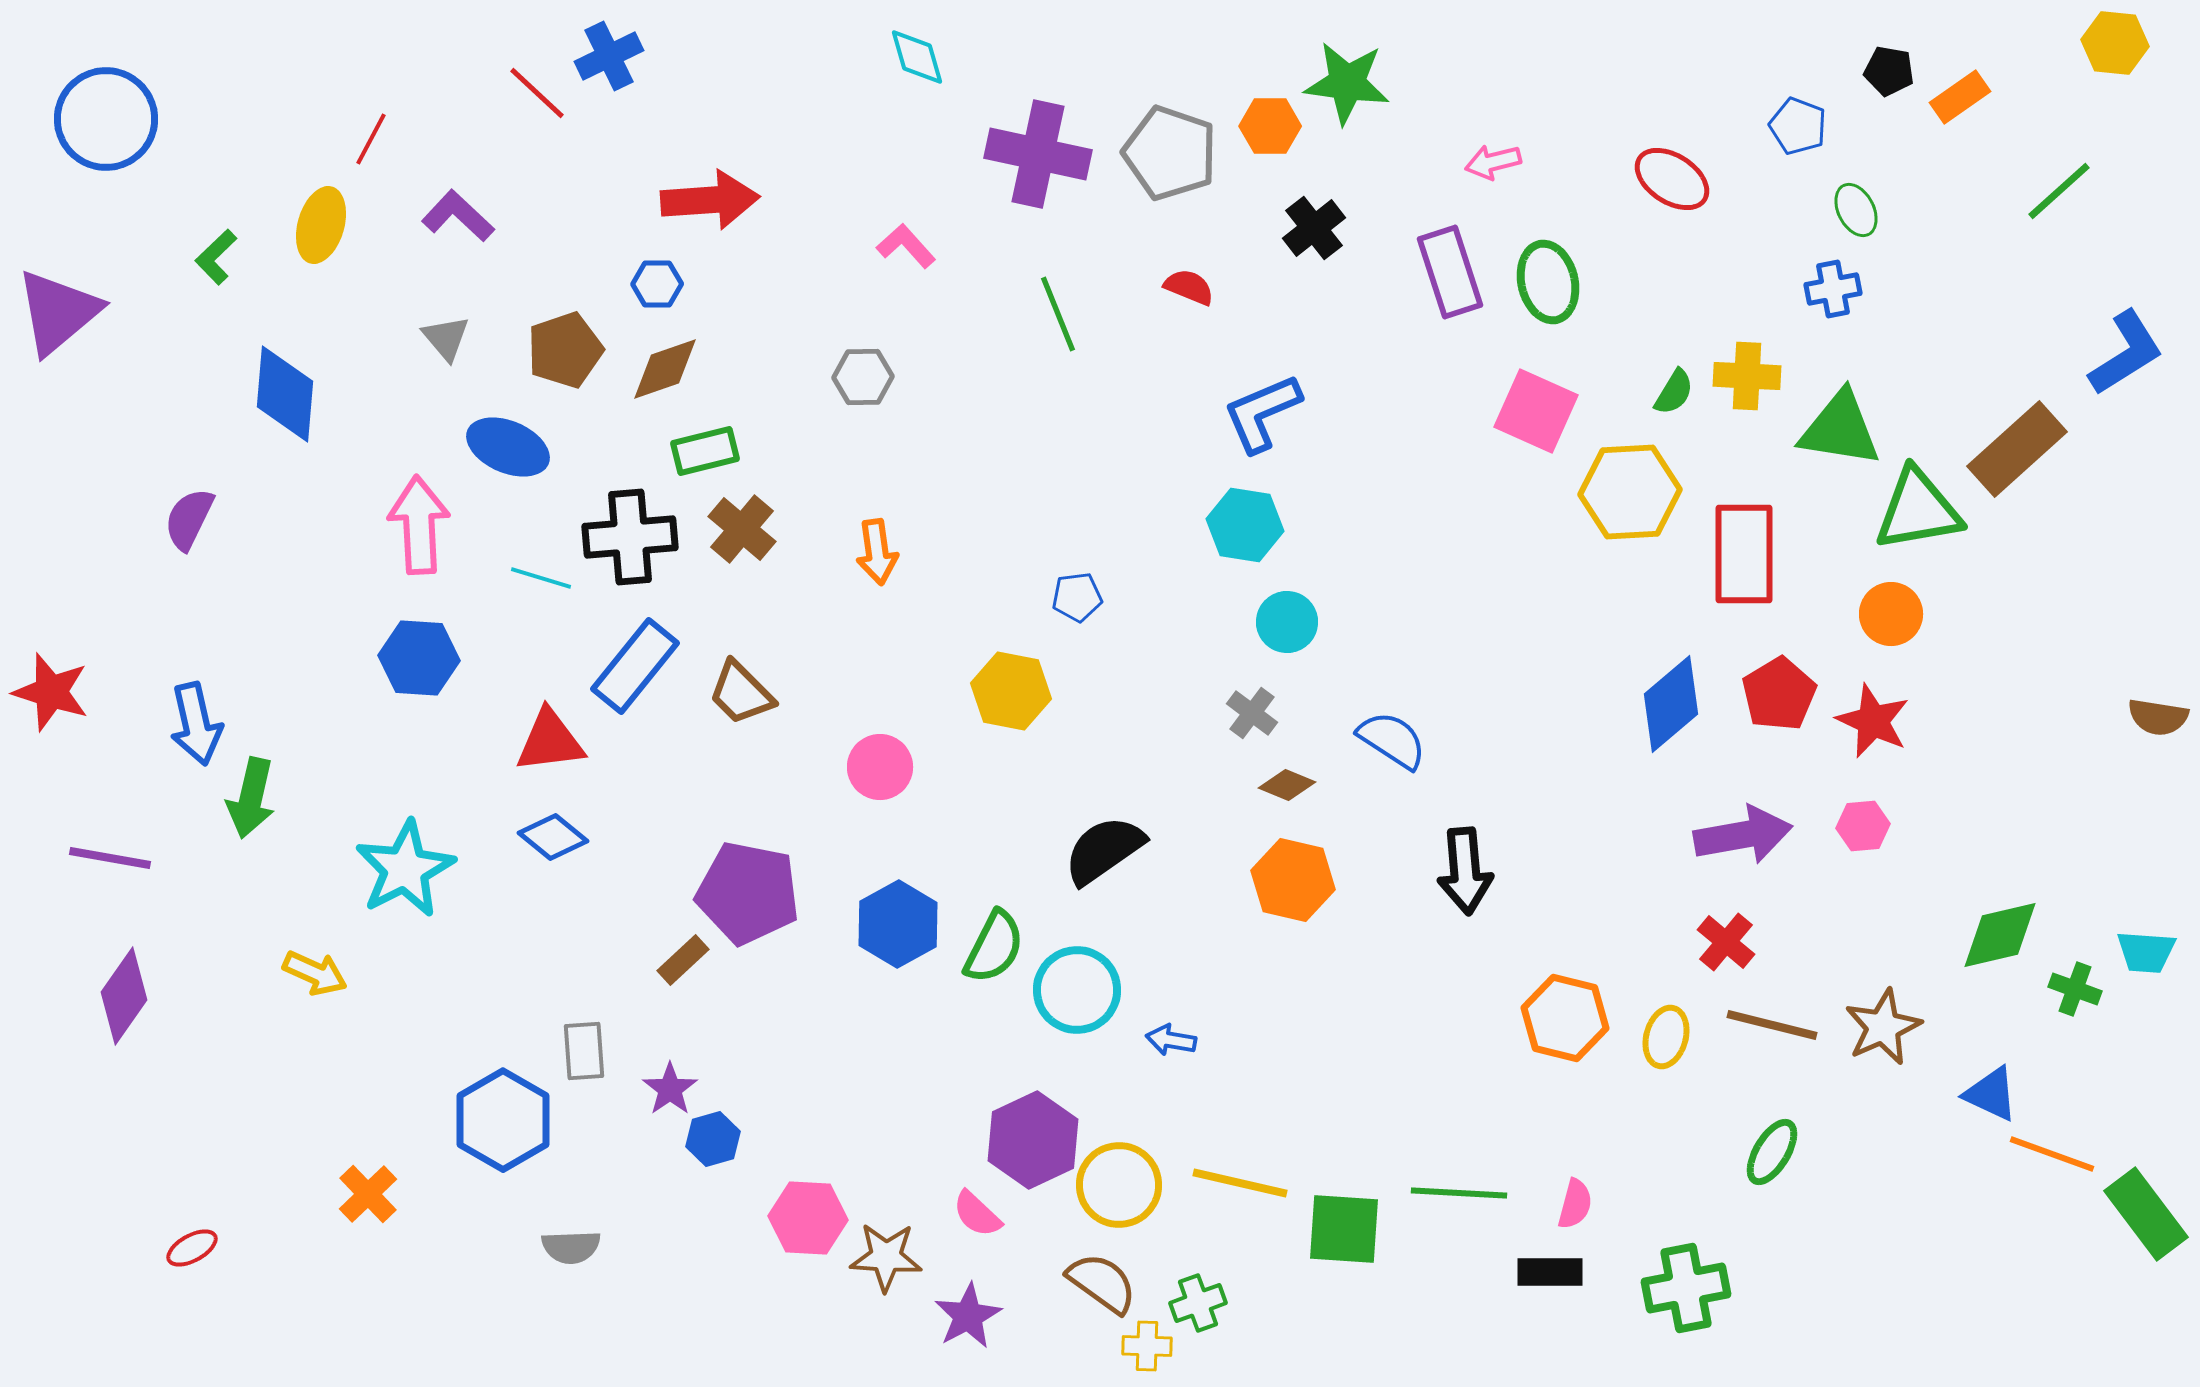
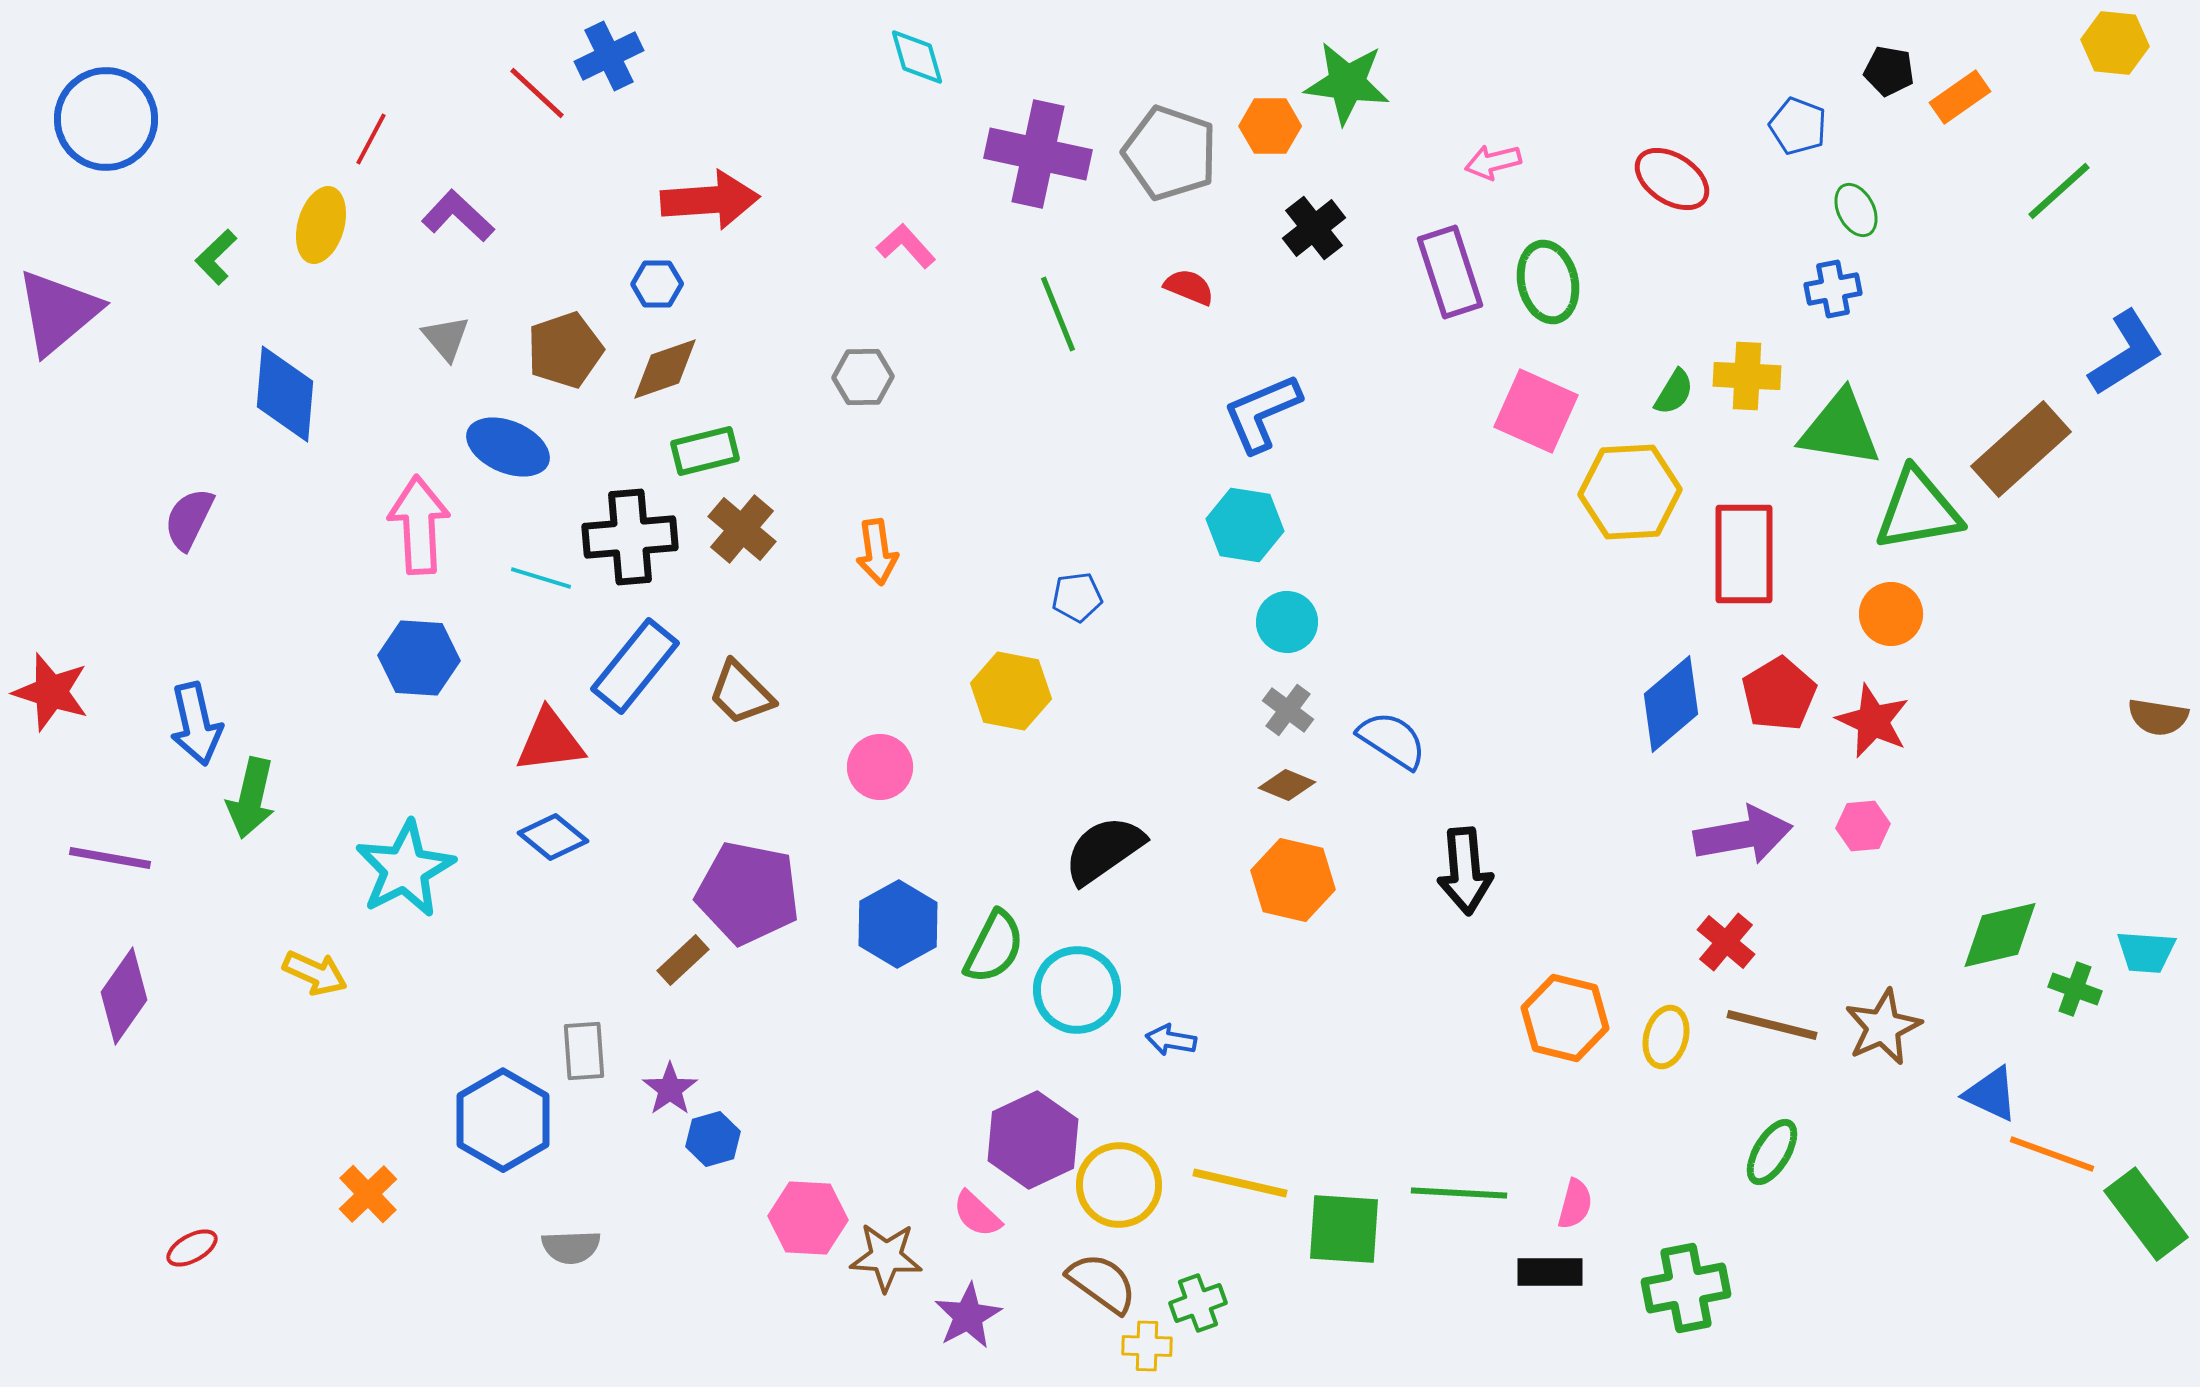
brown rectangle at (2017, 449): moved 4 px right
gray cross at (1252, 713): moved 36 px right, 3 px up
